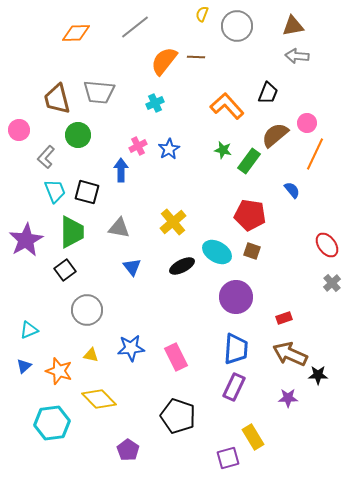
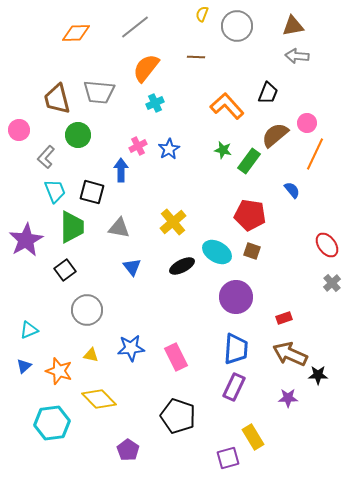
orange semicircle at (164, 61): moved 18 px left, 7 px down
black square at (87, 192): moved 5 px right
green trapezoid at (72, 232): moved 5 px up
